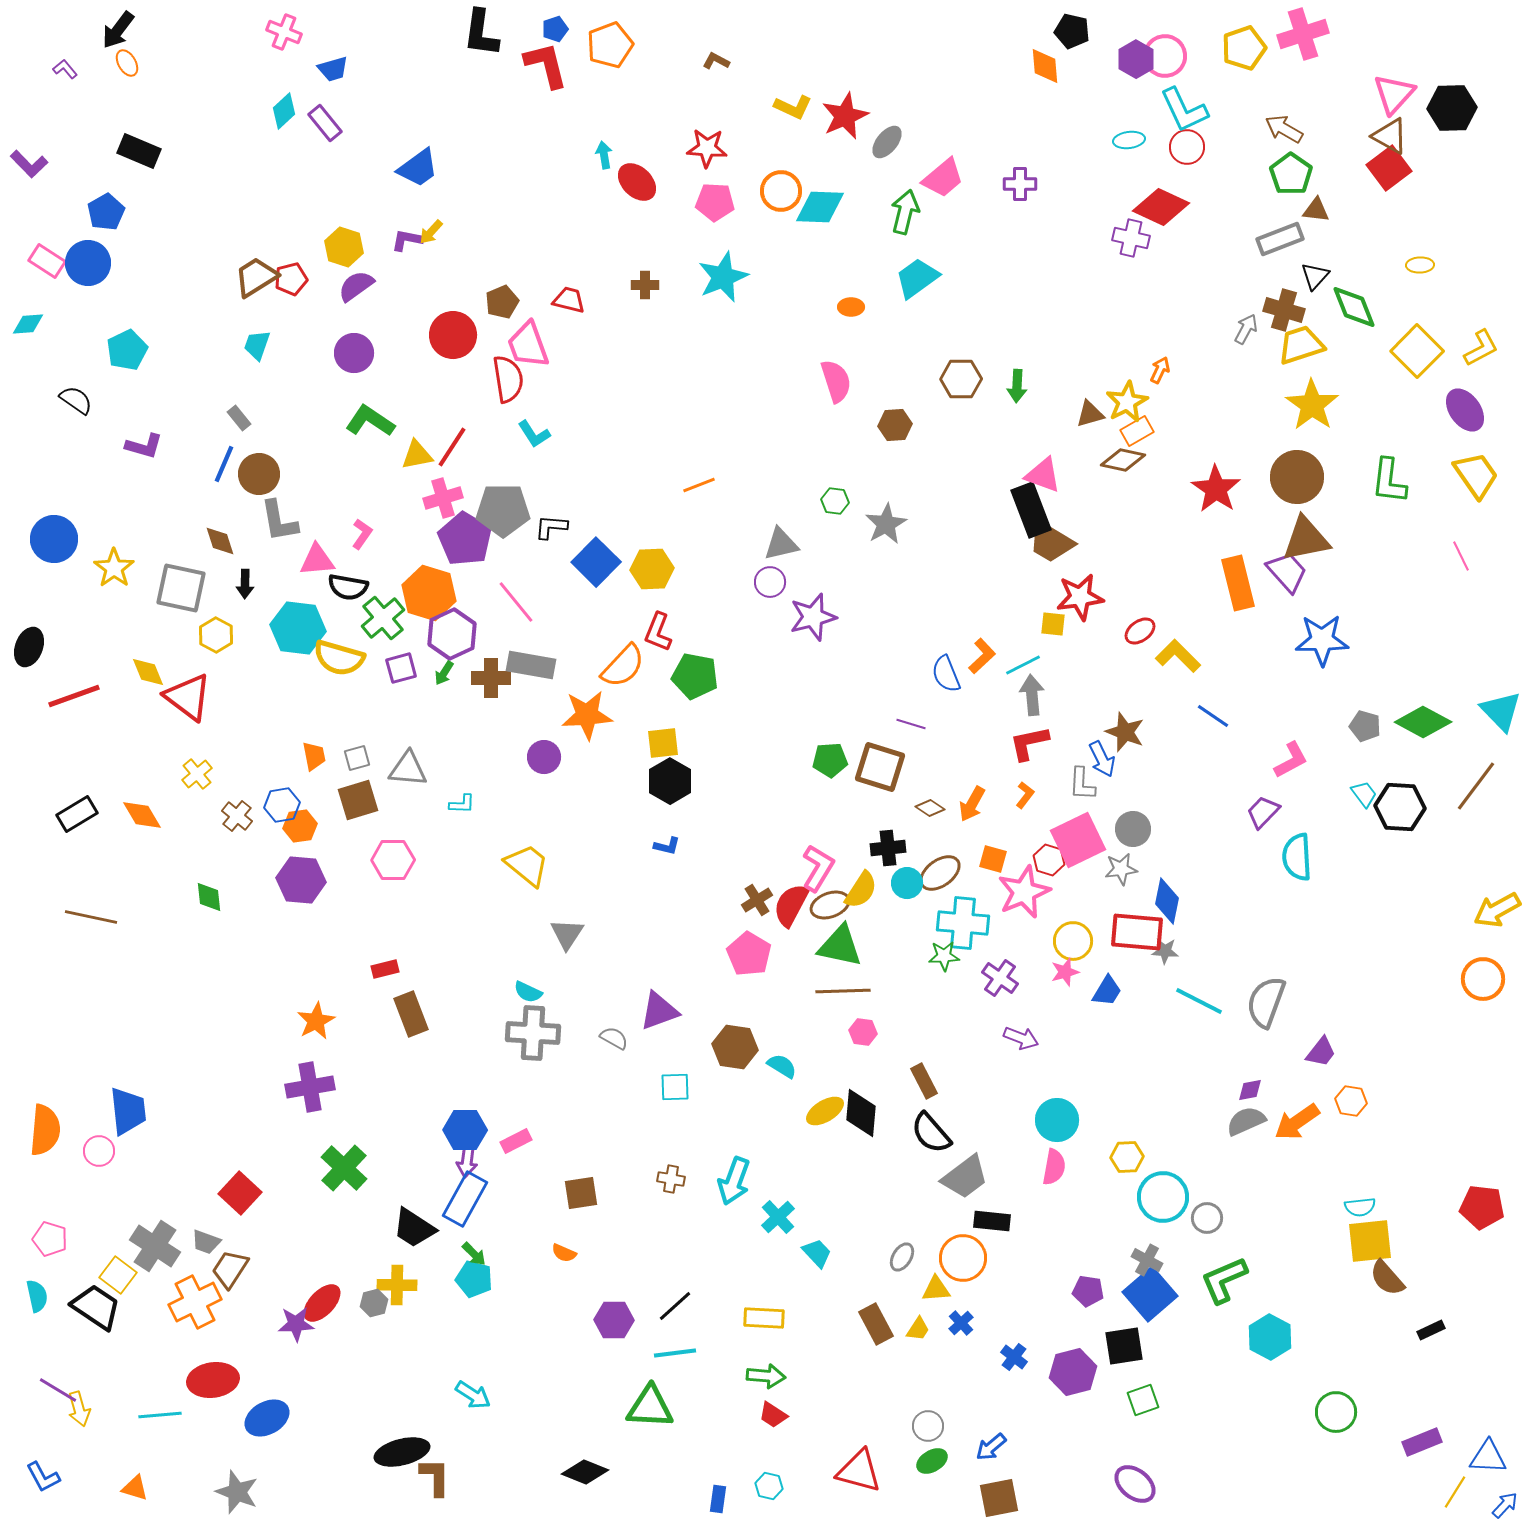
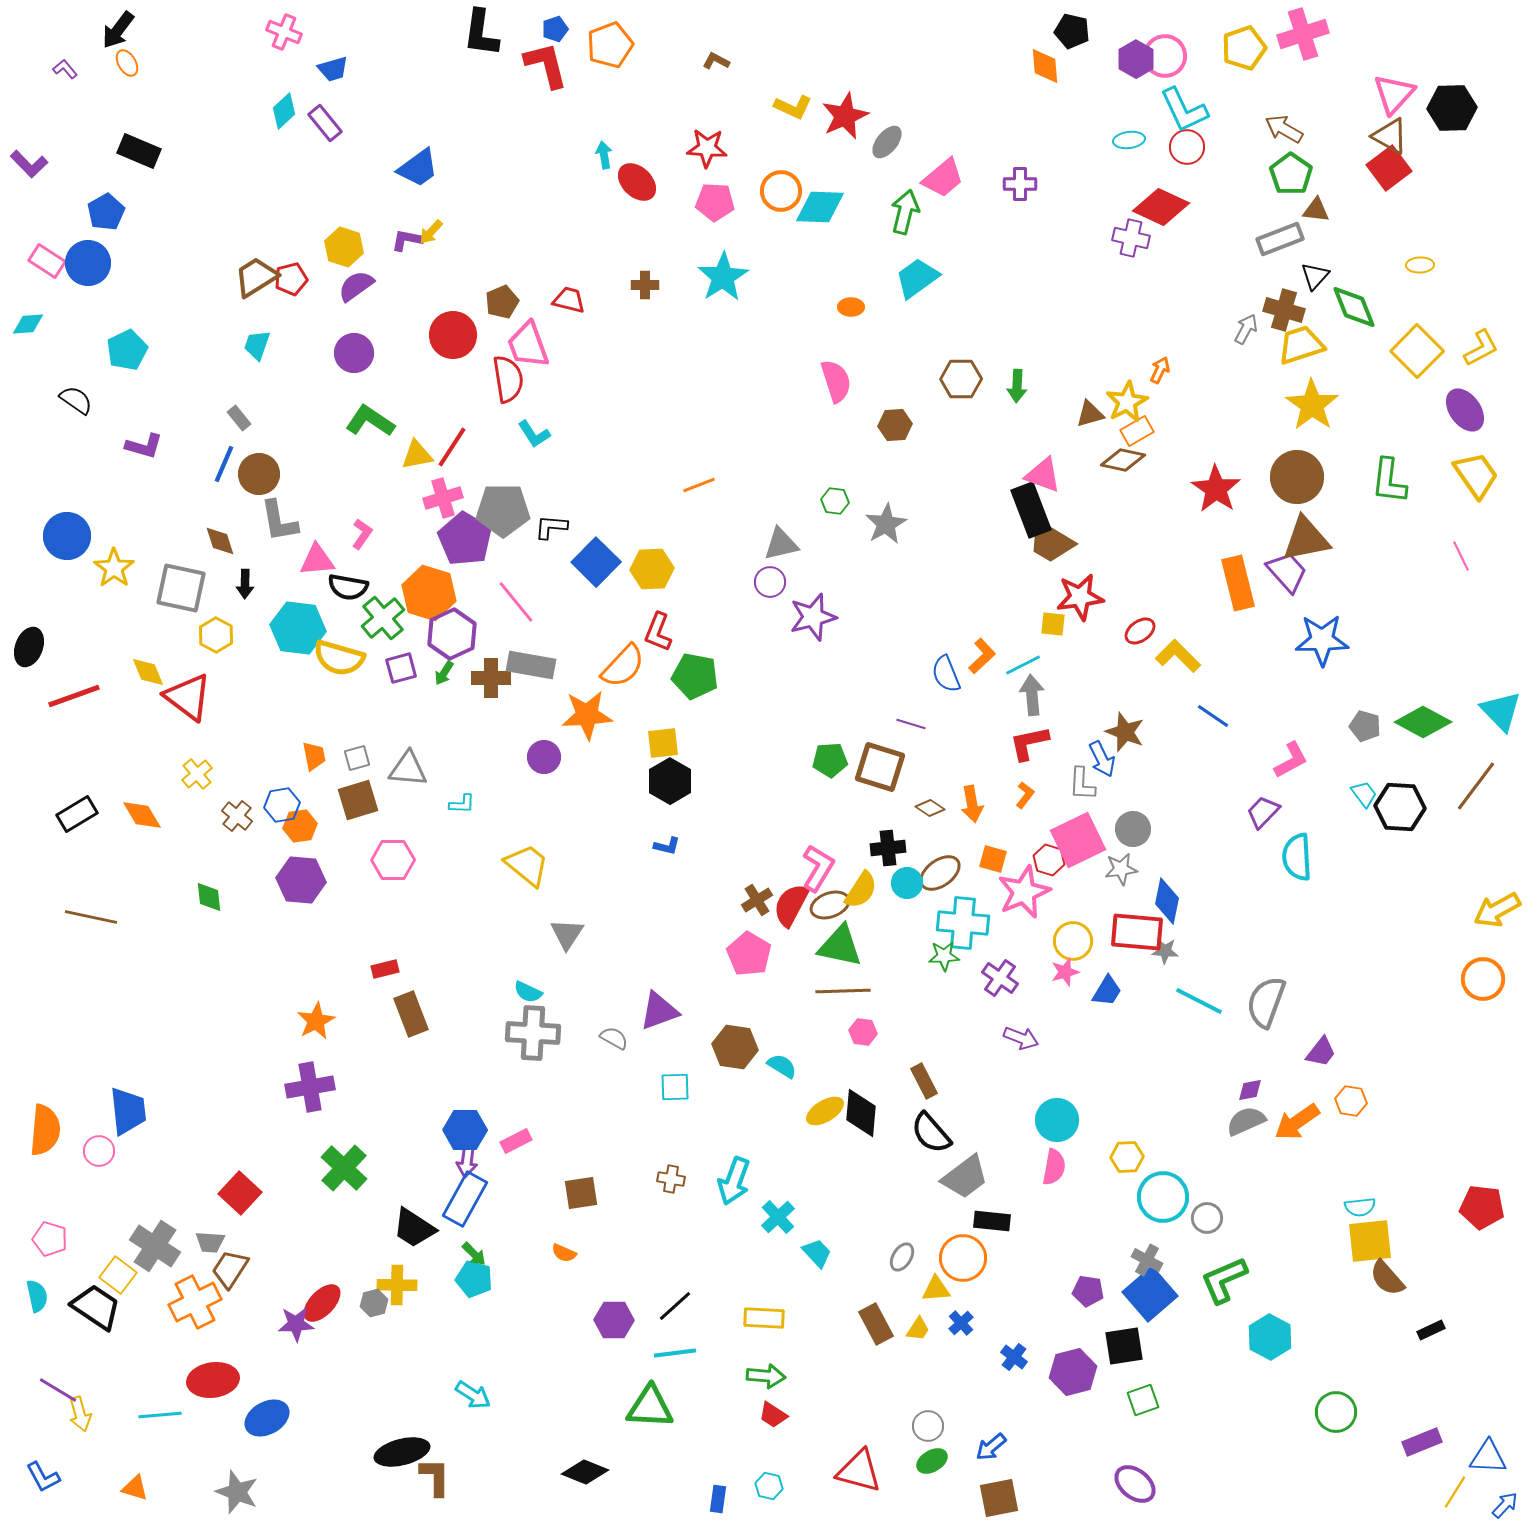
cyan star at (723, 277): rotated 9 degrees counterclockwise
blue circle at (54, 539): moved 13 px right, 3 px up
orange arrow at (972, 804): rotated 39 degrees counterclockwise
gray trapezoid at (206, 1242): moved 4 px right; rotated 16 degrees counterclockwise
yellow arrow at (79, 1409): moved 1 px right, 5 px down
